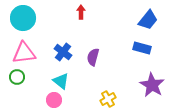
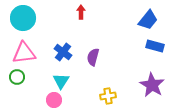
blue rectangle: moved 13 px right, 2 px up
cyan triangle: rotated 24 degrees clockwise
yellow cross: moved 3 px up; rotated 21 degrees clockwise
